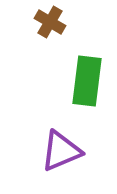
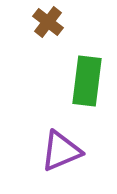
brown cross: moved 2 px left; rotated 8 degrees clockwise
